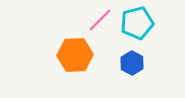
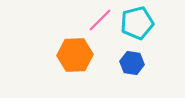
blue hexagon: rotated 20 degrees counterclockwise
